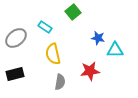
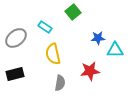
blue star: rotated 16 degrees counterclockwise
gray semicircle: moved 1 px down
